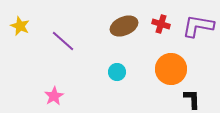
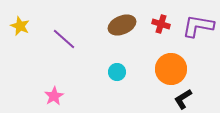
brown ellipse: moved 2 px left, 1 px up
purple line: moved 1 px right, 2 px up
black L-shape: moved 9 px left; rotated 120 degrees counterclockwise
